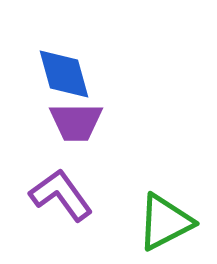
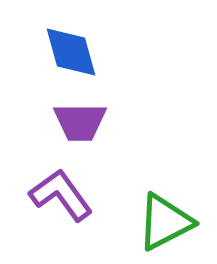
blue diamond: moved 7 px right, 22 px up
purple trapezoid: moved 4 px right
